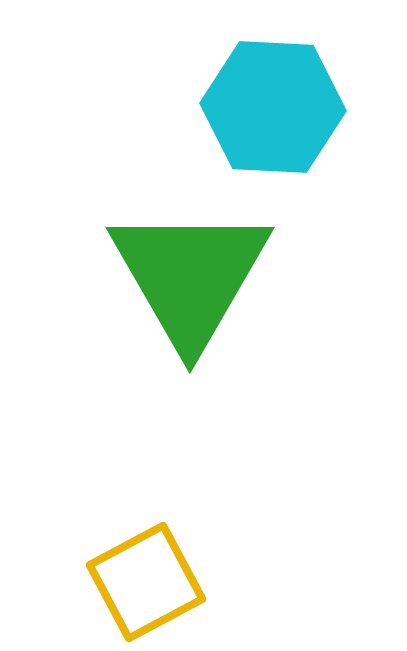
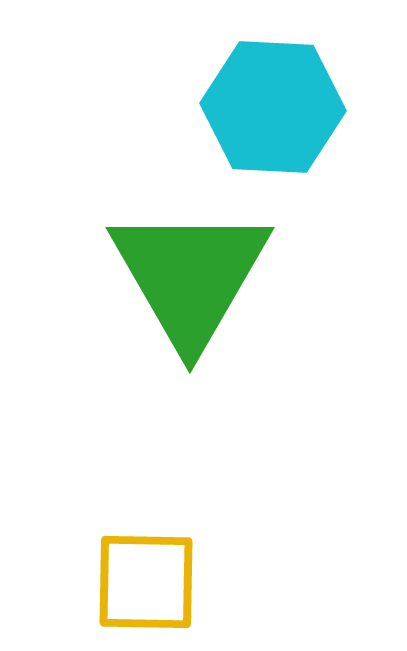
yellow square: rotated 29 degrees clockwise
